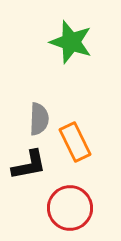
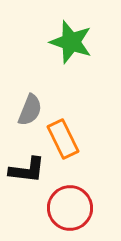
gray semicircle: moved 9 px left, 9 px up; rotated 20 degrees clockwise
orange rectangle: moved 12 px left, 3 px up
black L-shape: moved 2 px left, 5 px down; rotated 18 degrees clockwise
